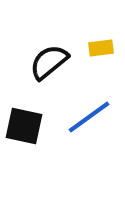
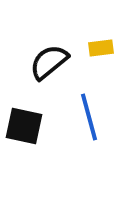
blue line: rotated 69 degrees counterclockwise
